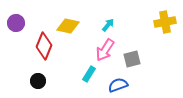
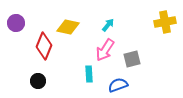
yellow diamond: moved 1 px down
cyan rectangle: rotated 35 degrees counterclockwise
